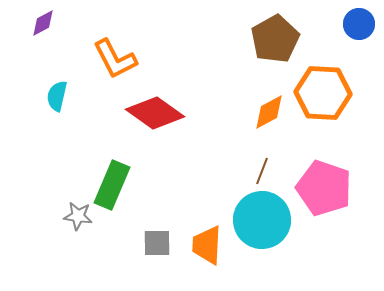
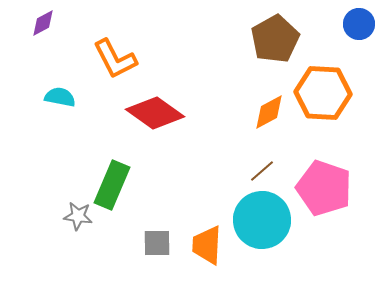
cyan semicircle: moved 3 px right, 1 px down; rotated 88 degrees clockwise
brown line: rotated 28 degrees clockwise
